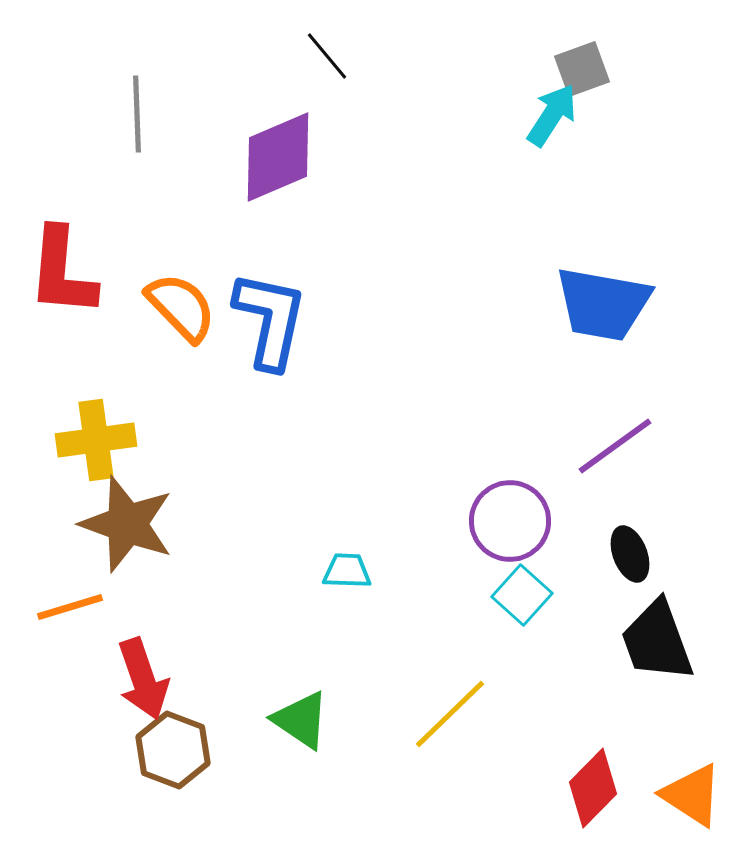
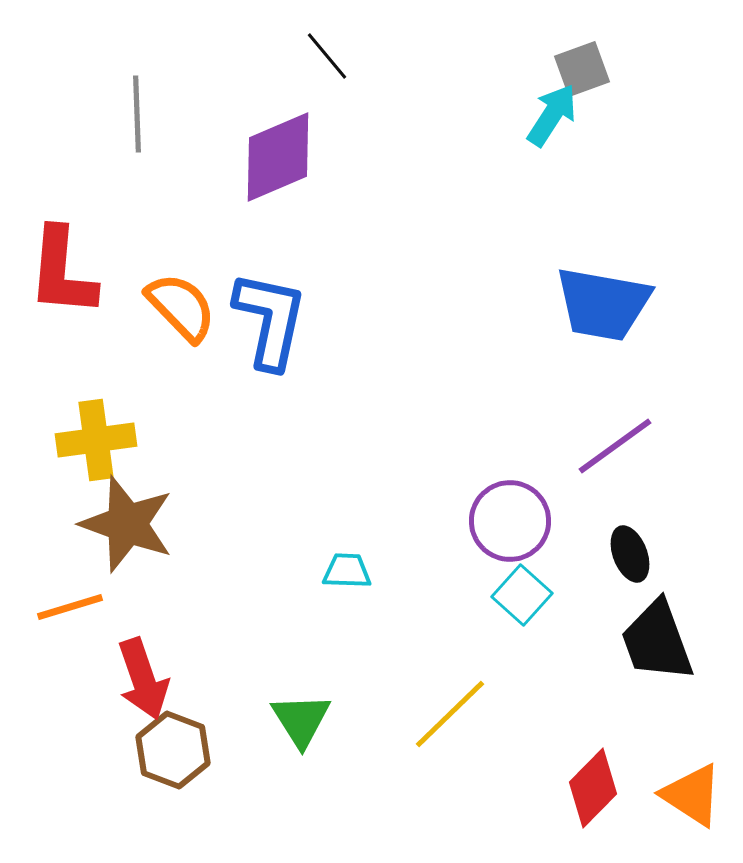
green triangle: rotated 24 degrees clockwise
